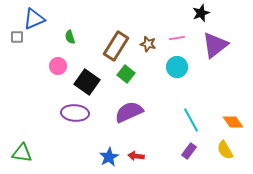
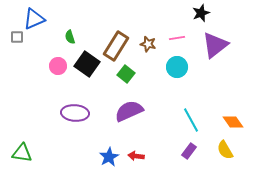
black square: moved 18 px up
purple semicircle: moved 1 px up
